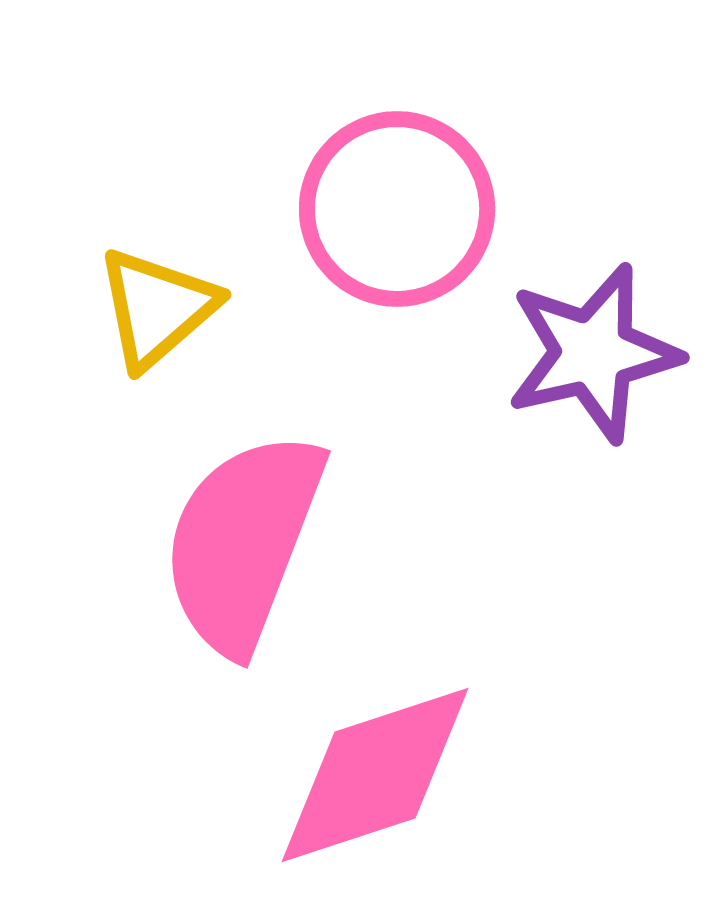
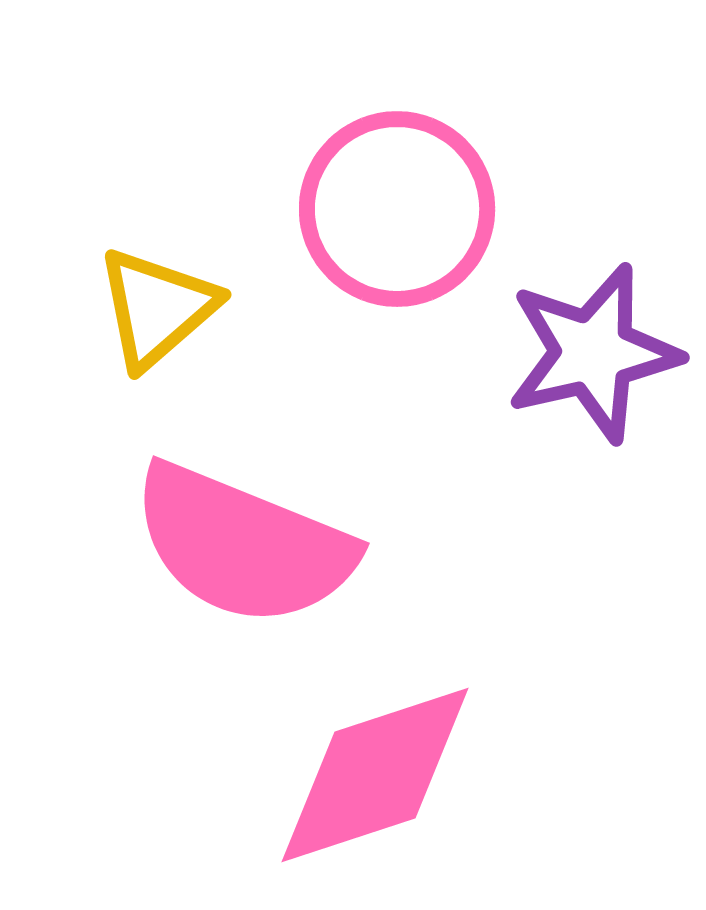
pink semicircle: moved 3 px down; rotated 89 degrees counterclockwise
